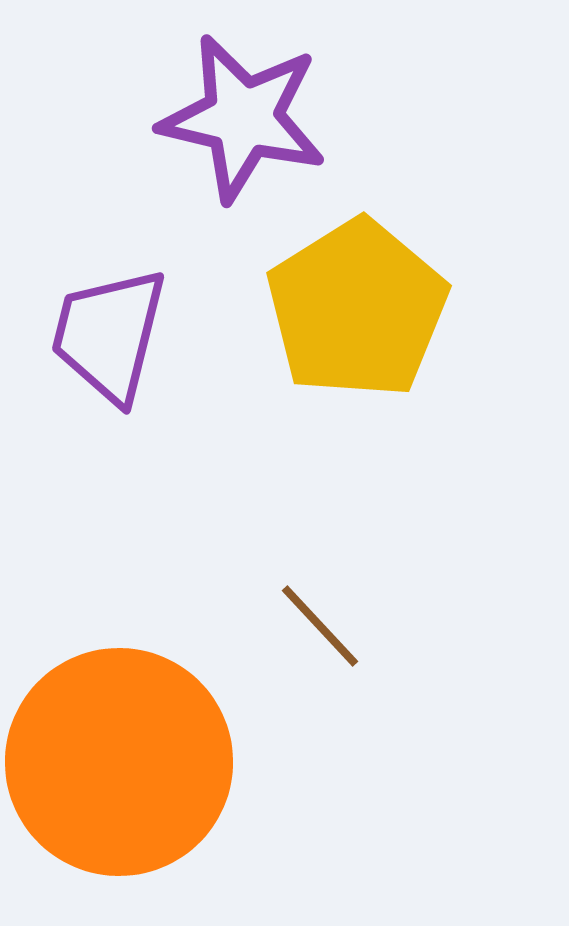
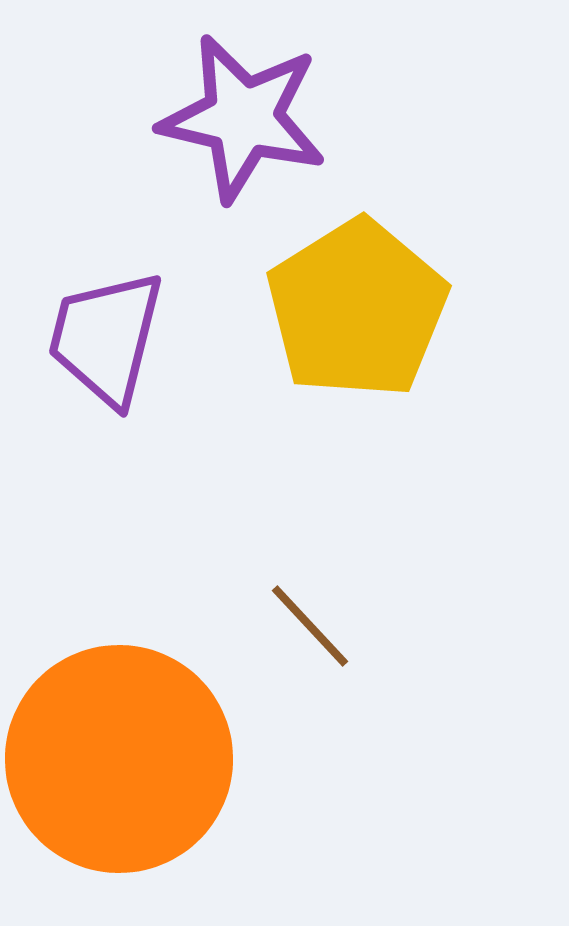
purple trapezoid: moved 3 px left, 3 px down
brown line: moved 10 px left
orange circle: moved 3 px up
